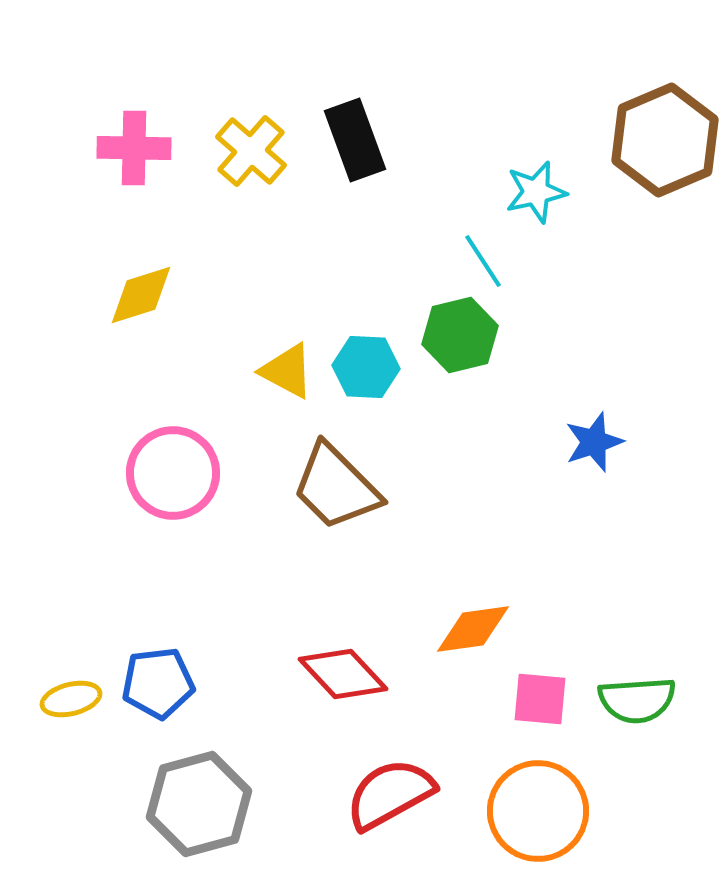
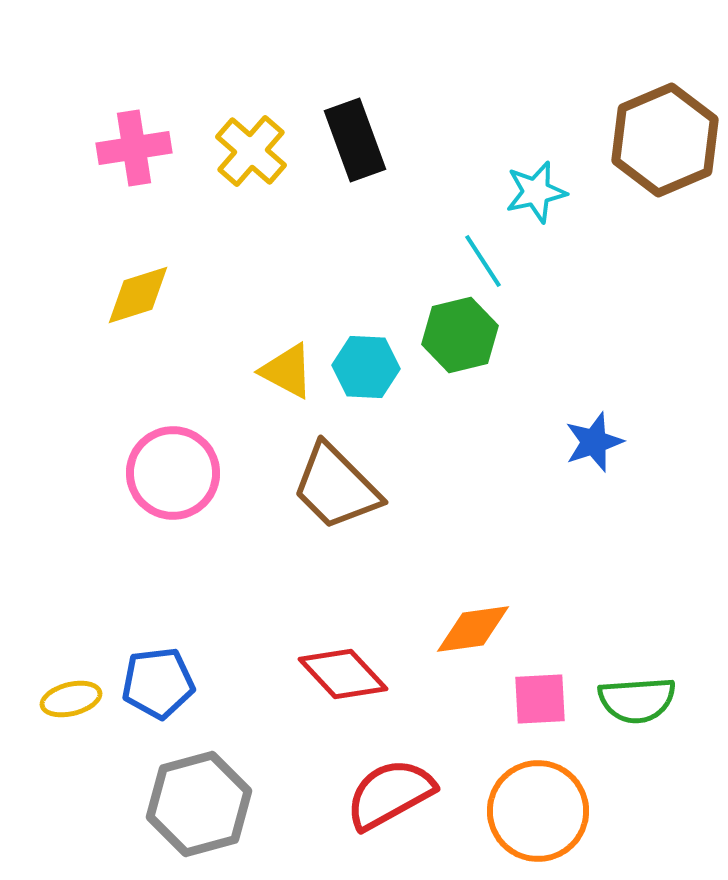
pink cross: rotated 10 degrees counterclockwise
yellow diamond: moved 3 px left
pink square: rotated 8 degrees counterclockwise
